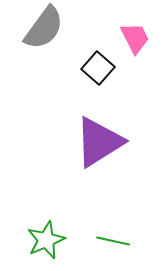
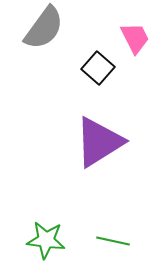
green star: rotated 30 degrees clockwise
